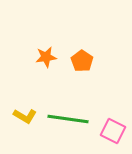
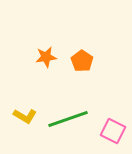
green line: rotated 27 degrees counterclockwise
